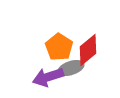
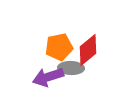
orange pentagon: rotated 28 degrees clockwise
gray ellipse: rotated 20 degrees clockwise
